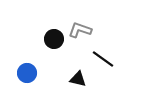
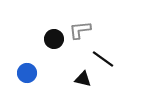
gray L-shape: rotated 25 degrees counterclockwise
black triangle: moved 5 px right
